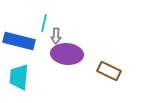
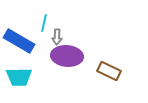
gray arrow: moved 1 px right, 1 px down
blue rectangle: rotated 16 degrees clockwise
purple ellipse: moved 2 px down
cyan trapezoid: rotated 96 degrees counterclockwise
